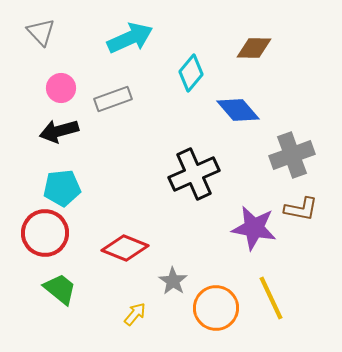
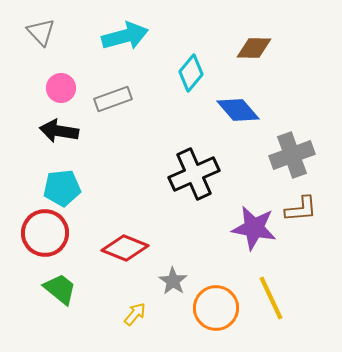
cyan arrow: moved 5 px left, 2 px up; rotated 9 degrees clockwise
black arrow: rotated 24 degrees clockwise
brown L-shape: rotated 16 degrees counterclockwise
